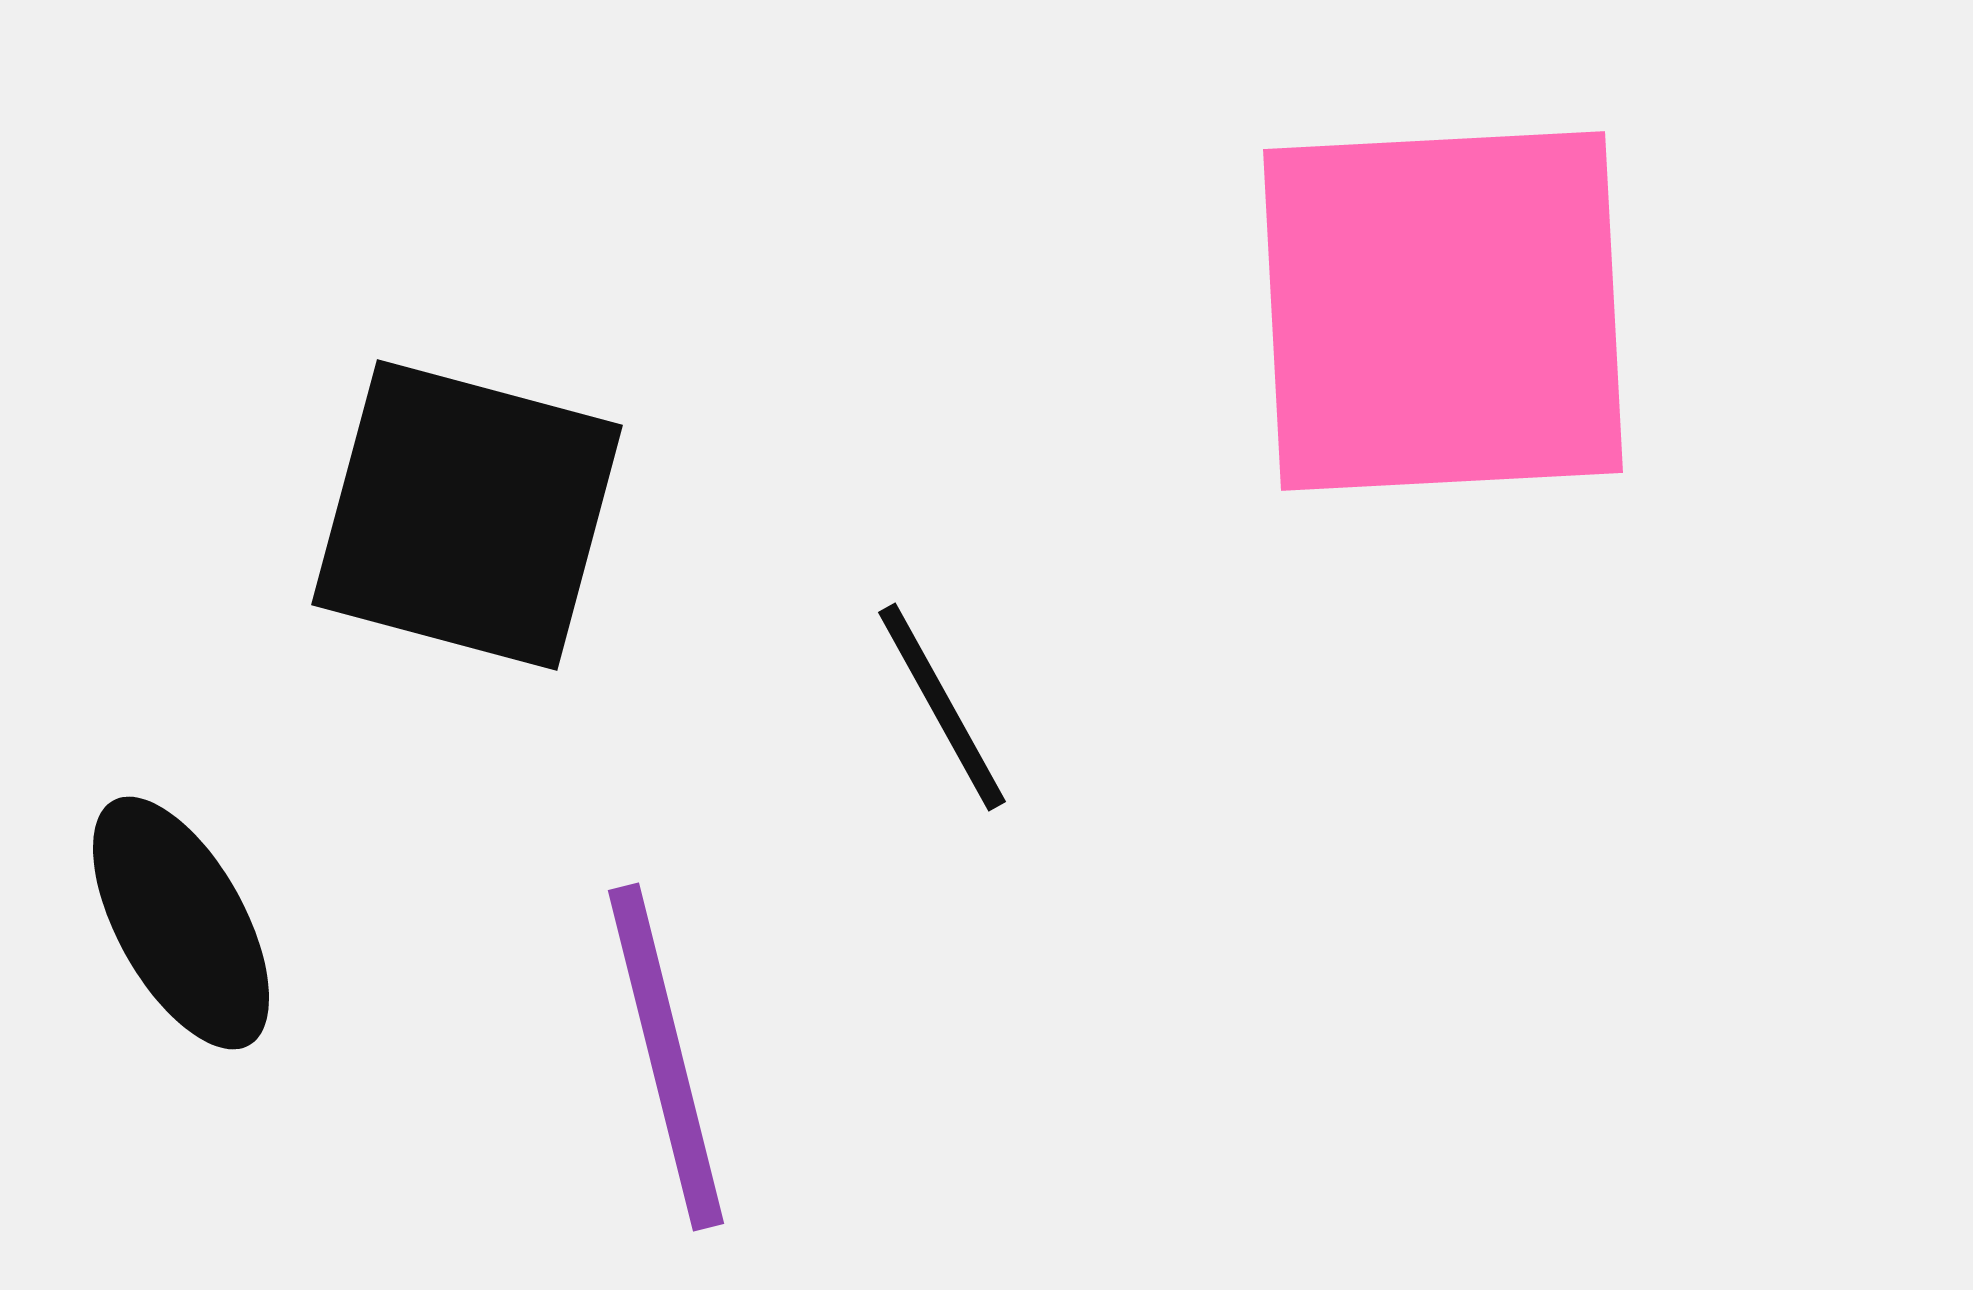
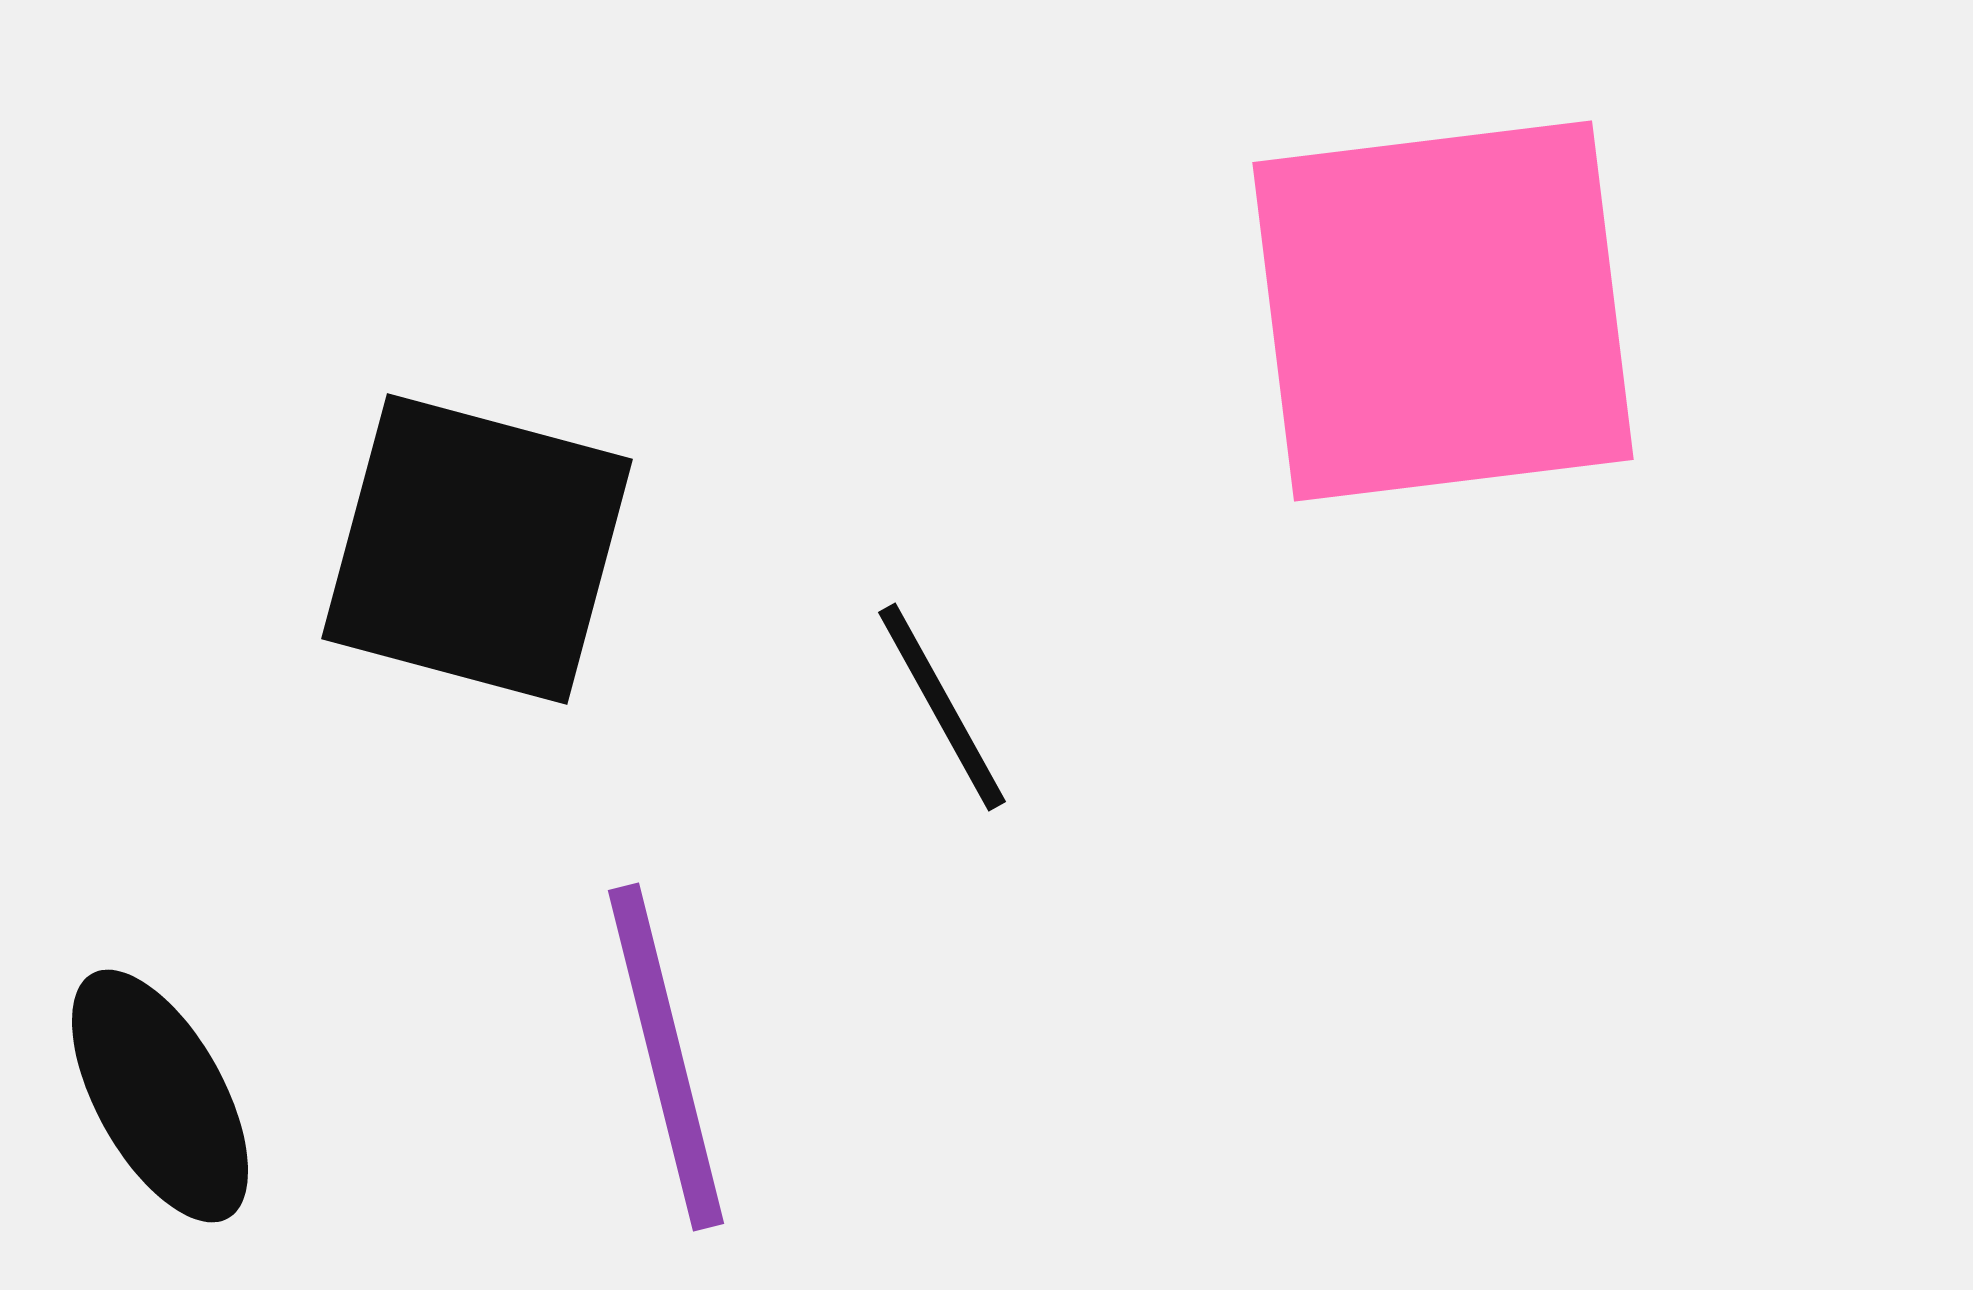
pink square: rotated 4 degrees counterclockwise
black square: moved 10 px right, 34 px down
black ellipse: moved 21 px left, 173 px down
